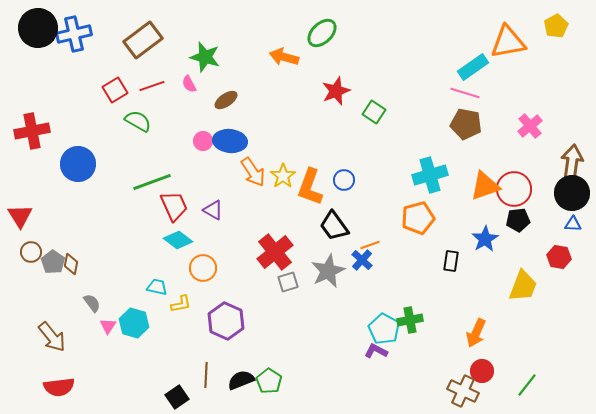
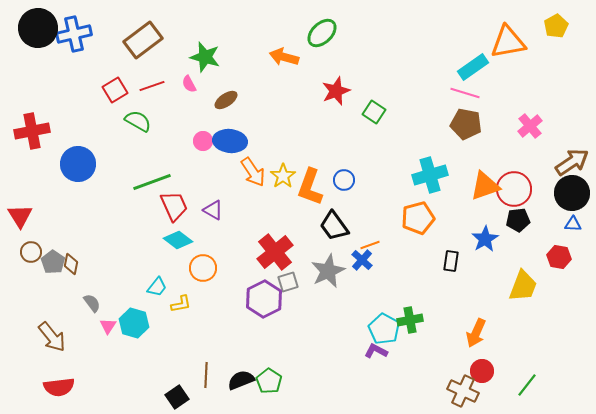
brown arrow at (572, 162): rotated 48 degrees clockwise
cyan trapezoid at (157, 287): rotated 115 degrees clockwise
purple hexagon at (226, 321): moved 38 px right, 22 px up; rotated 9 degrees clockwise
